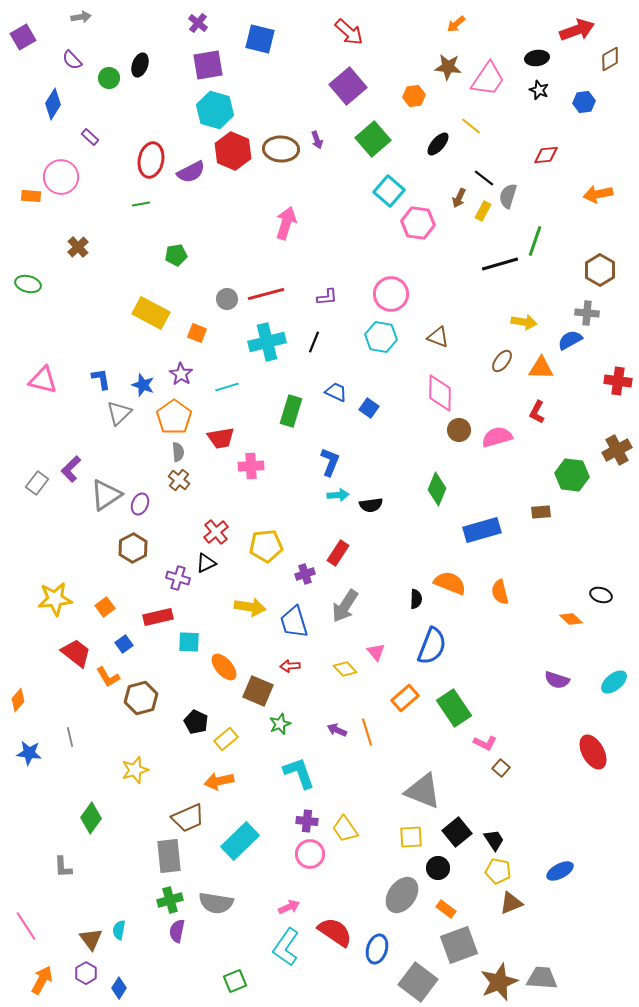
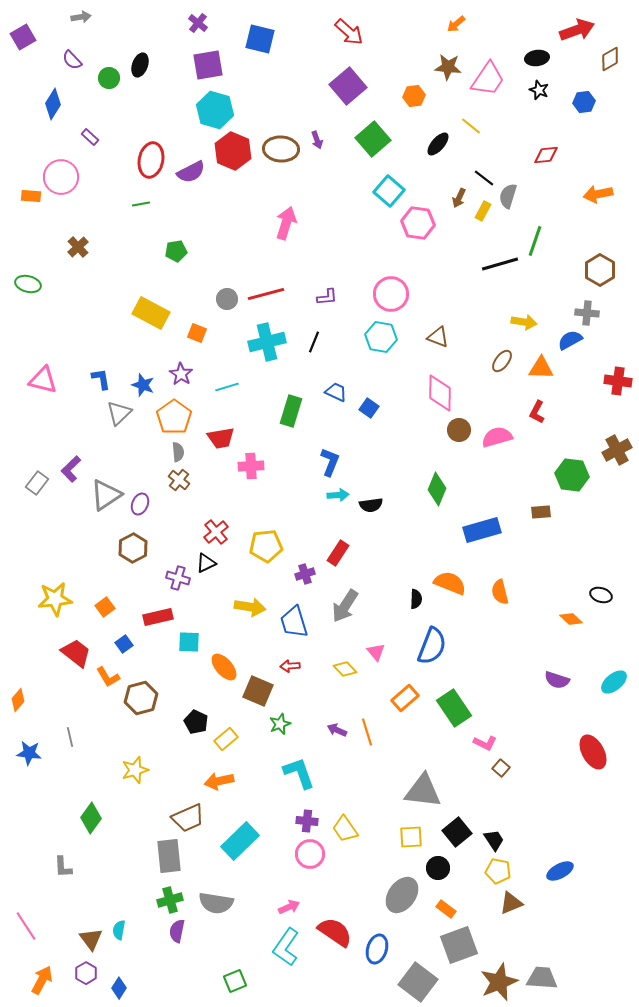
green pentagon at (176, 255): moved 4 px up
gray triangle at (423, 791): rotated 15 degrees counterclockwise
